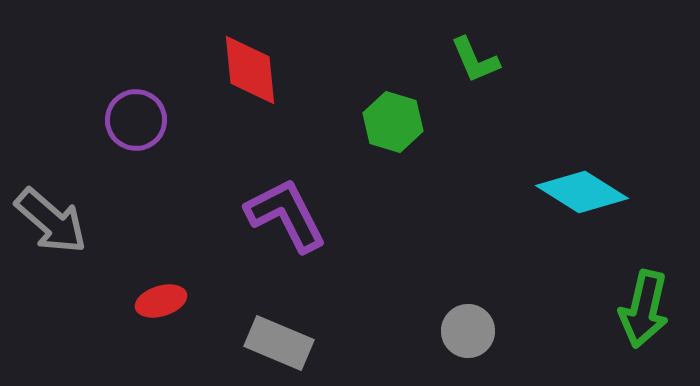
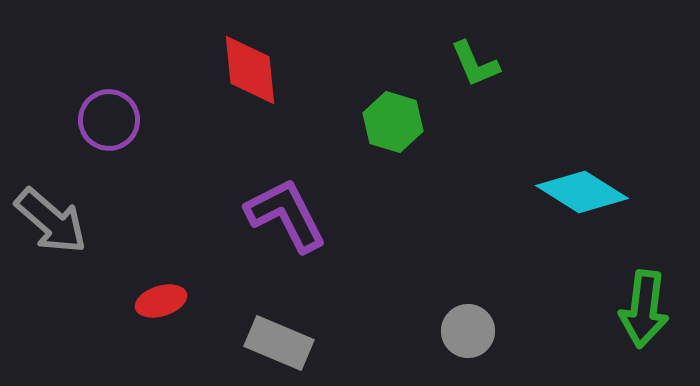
green L-shape: moved 4 px down
purple circle: moved 27 px left
green arrow: rotated 6 degrees counterclockwise
